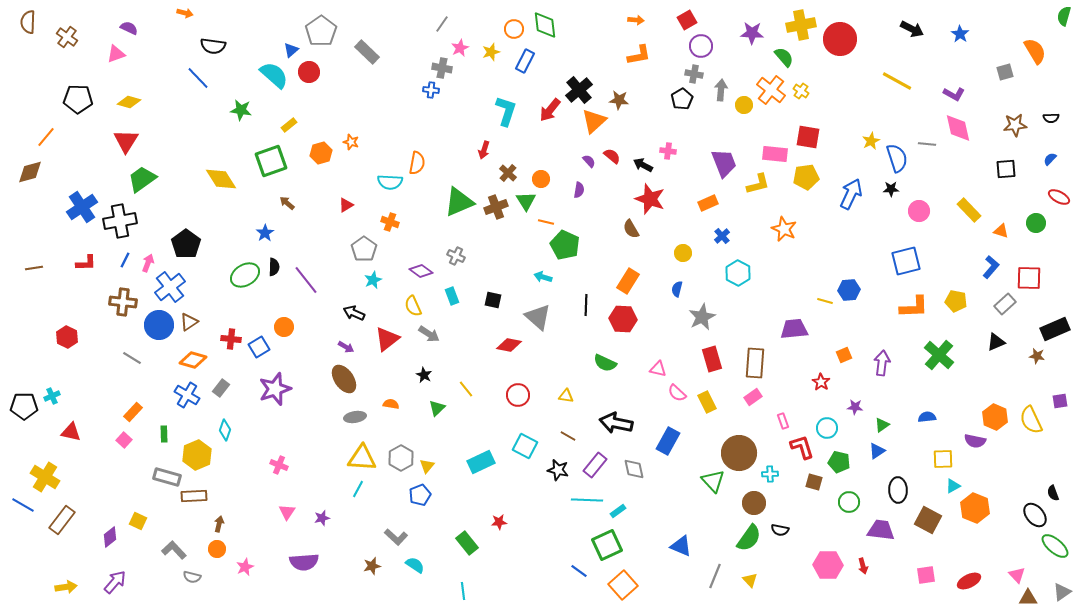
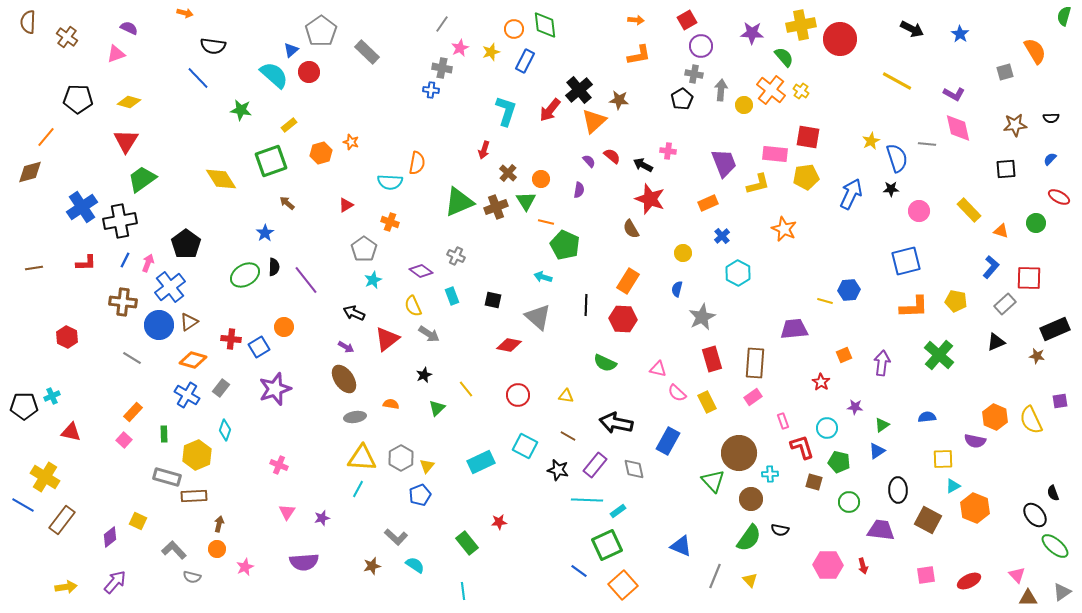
black star at (424, 375): rotated 21 degrees clockwise
brown circle at (754, 503): moved 3 px left, 4 px up
